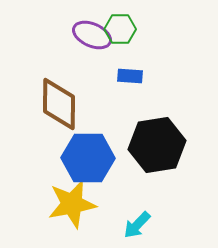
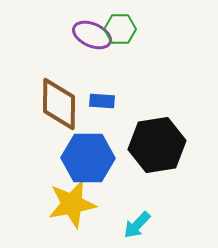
blue rectangle: moved 28 px left, 25 px down
